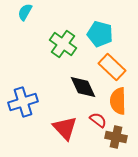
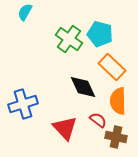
green cross: moved 6 px right, 5 px up
blue cross: moved 2 px down
